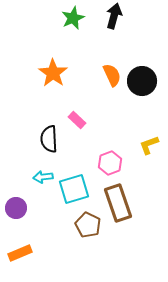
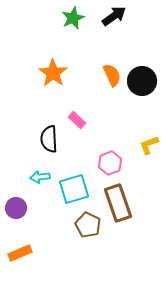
black arrow: rotated 40 degrees clockwise
cyan arrow: moved 3 px left
